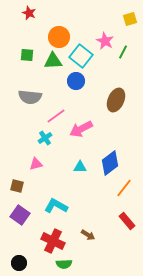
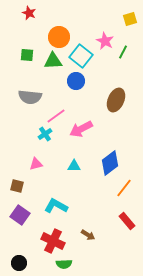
cyan cross: moved 4 px up
cyan triangle: moved 6 px left, 1 px up
